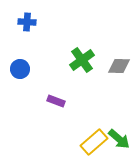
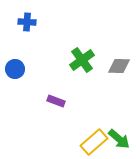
blue circle: moved 5 px left
